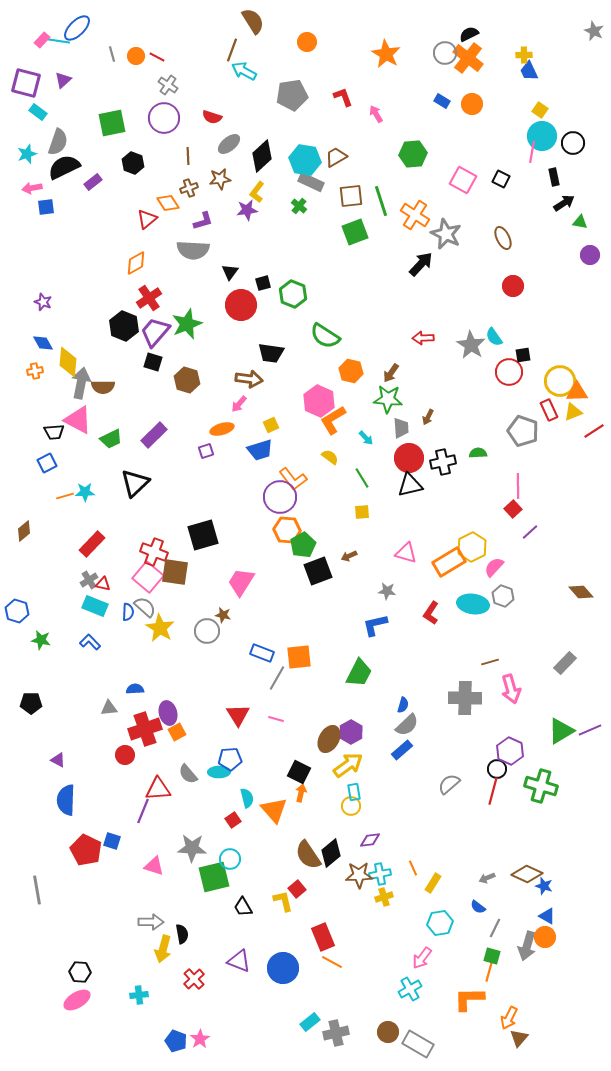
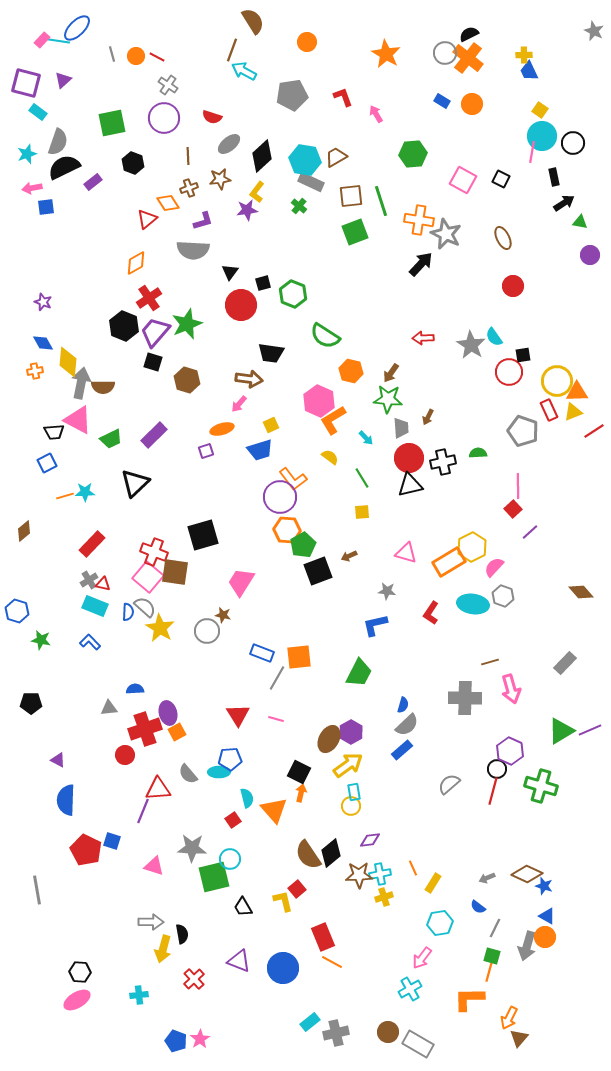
orange cross at (415, 215): moved 4 px right, 5 px down; rotated 24 degrees counterclockwise
yellow circle at (560, 381): moved 3 px left
